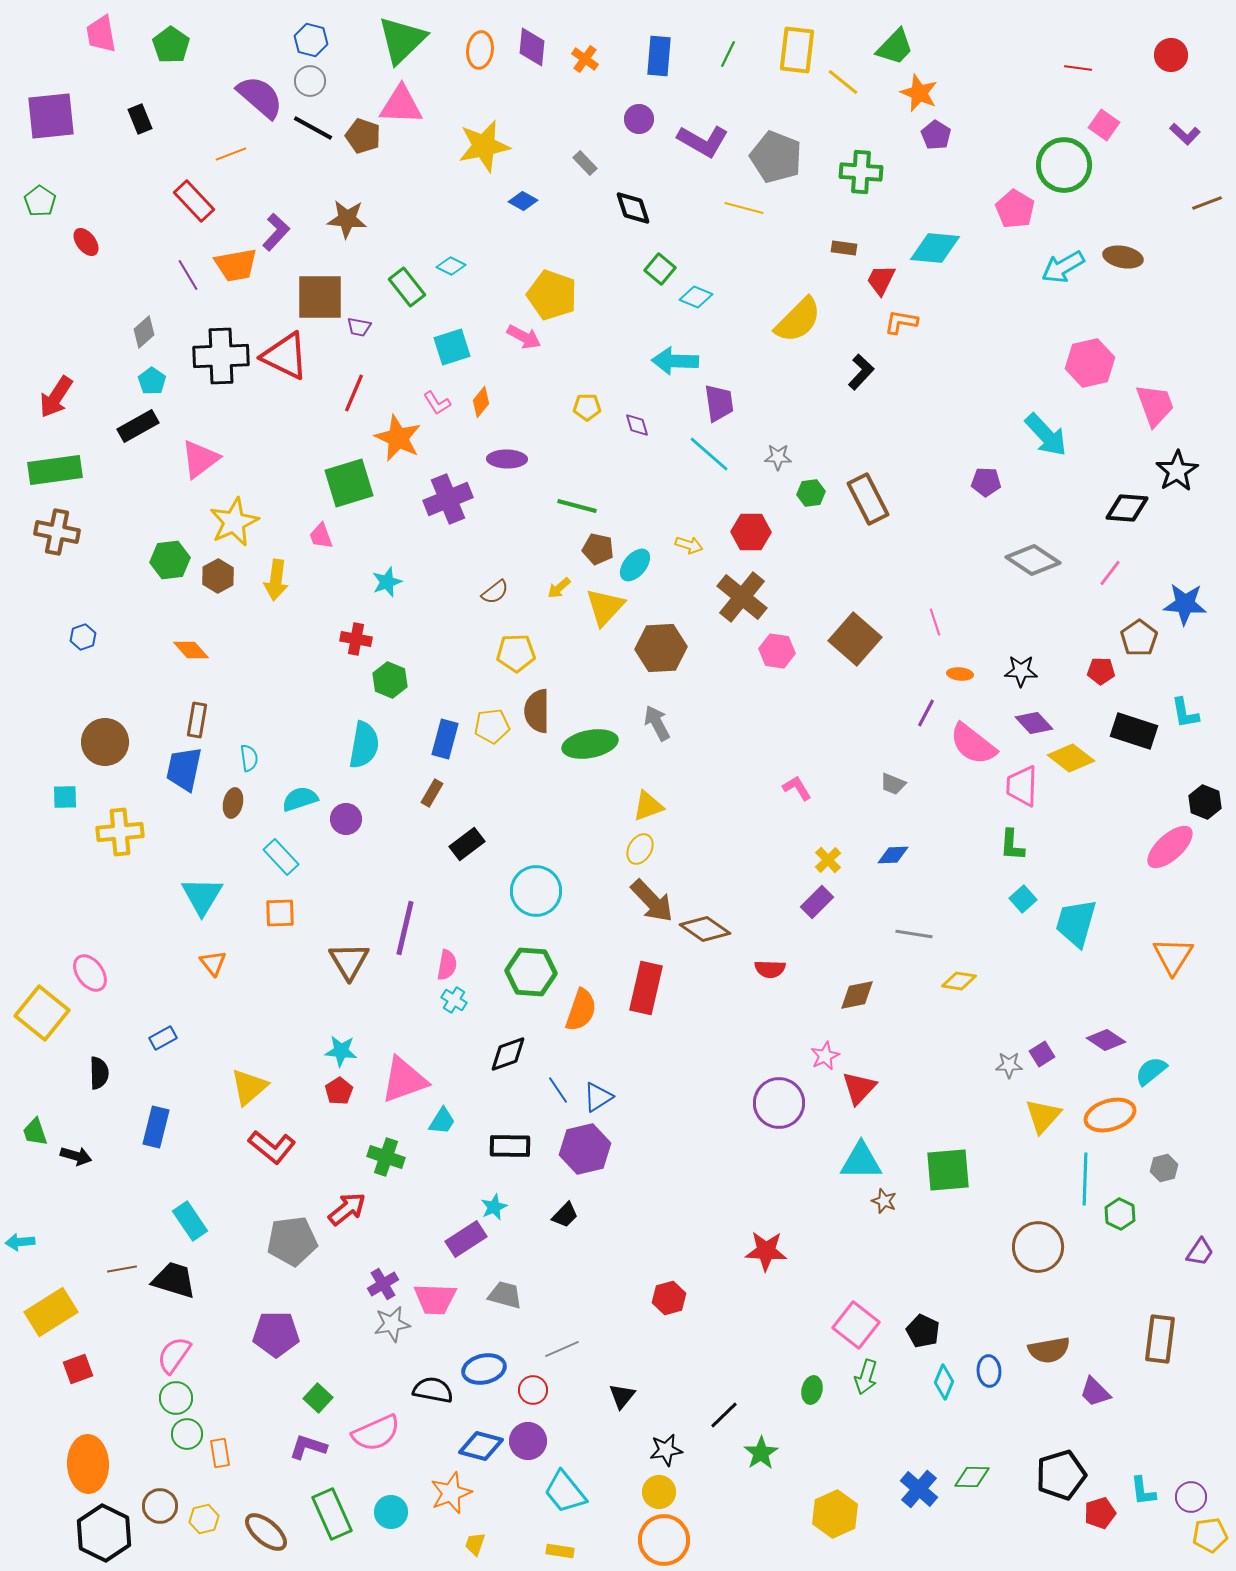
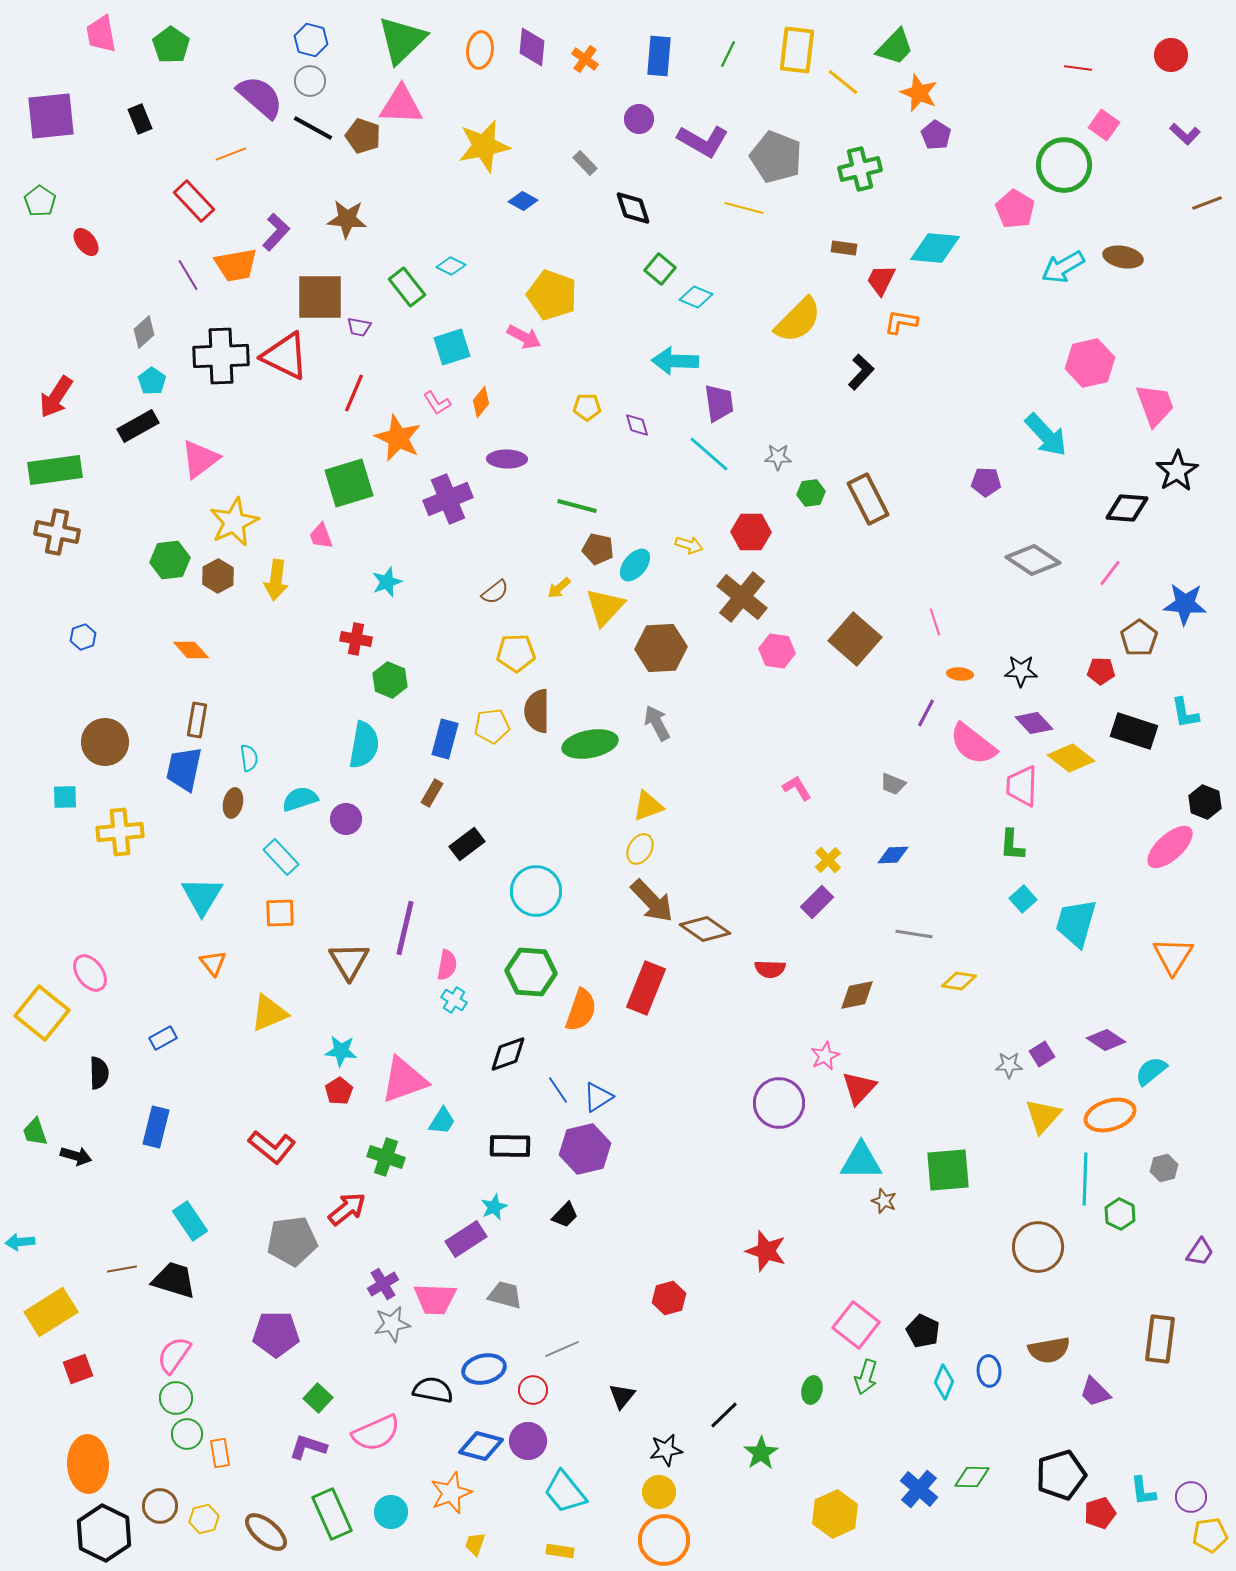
green cross at (861, 172): moved 1 px left, 3 px up; rotated 18 degrees counterclockwise
red rectangle at (646, 988): rotated 9 degrees clockwise
yellow triangle at (249, 1087): moved 20 px right, 74 px up; rotated 18 degrees clockwise
red star at (766, 1251): rotated 15 degrees clockwise
